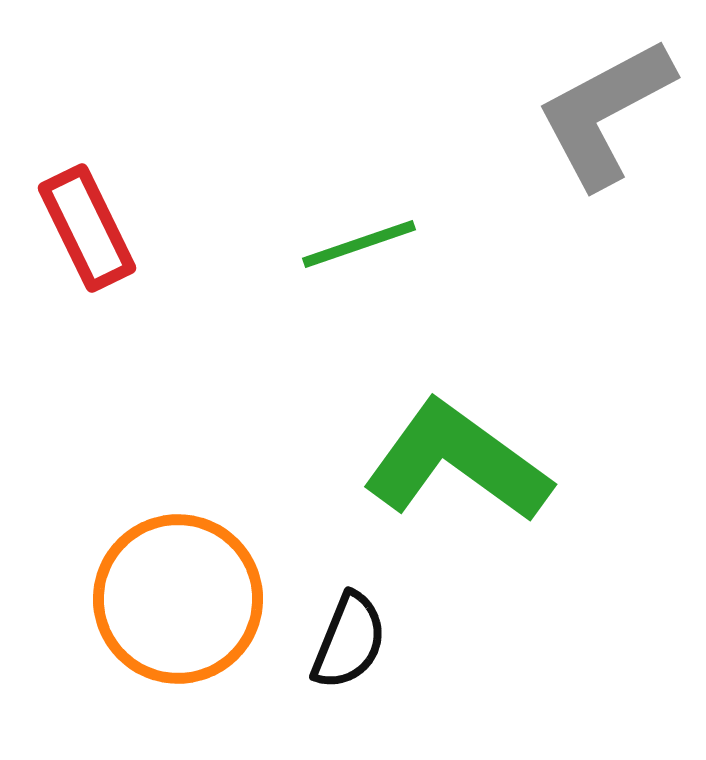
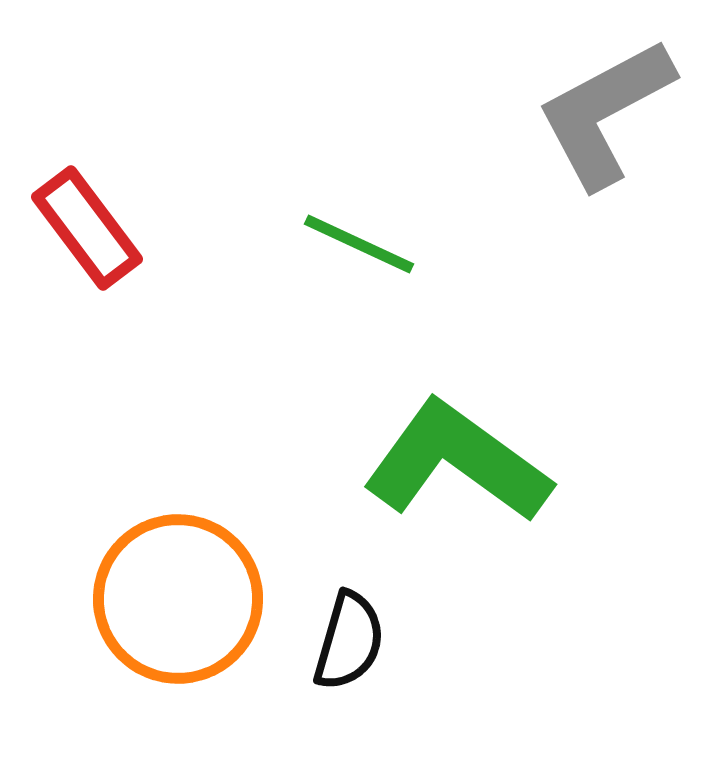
red rectangle: rotated 11 degrees counterclockwise
green line: rotated 44 degrees clockwise
black semicircle: rotated 6 degrees counterclockwise
